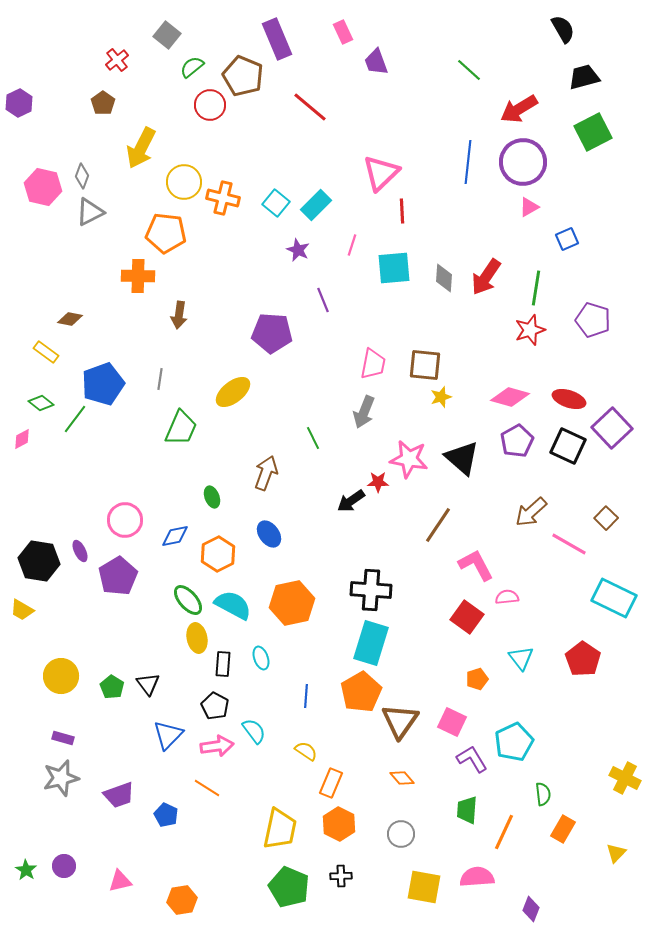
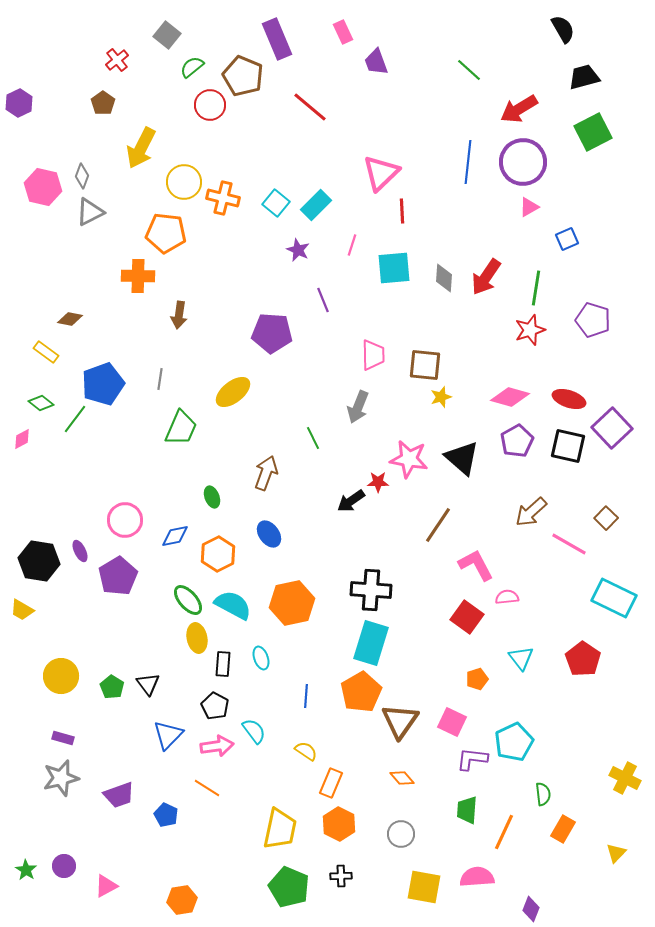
pink trapezoid at (373, 364): moved 9 px up; rotated 12 degrees counterclockwise
gray arrow at (364, 412): moved 6 px left, 5 px up
black square at (568, 446): rotated 12 degrees counterclockwise
purple L-shape at (472, 759): rotated 52 degrees counterclockwise
pink triangle at (120, 881): moved 14 px left, 5 px down; rotated 15 degrees counterclockwise
